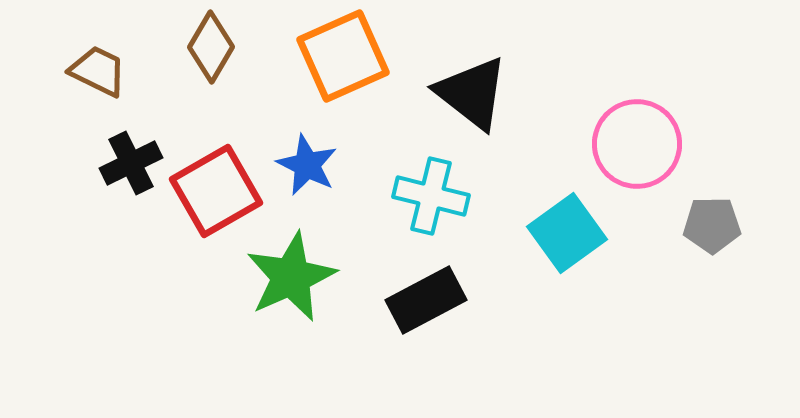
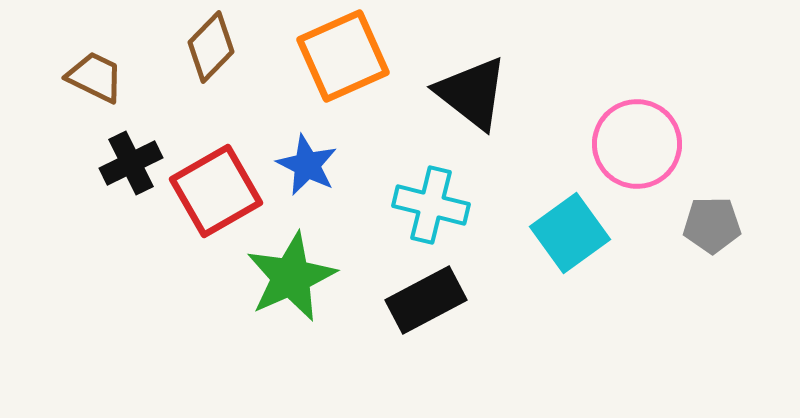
brown diamond: rotated 14 degrees clockwise
brown trapezoid: moved 3 px left, 6 px down
cyan cross: moved 9 px down
cyan square: moved 3 px right
